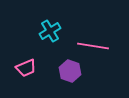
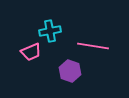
cyan cross: rotated 20 degrees clockwise
pink trapezoid: moved 5 px right, 16 px up
